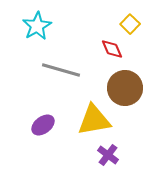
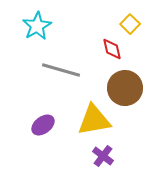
red diamond: rotated 10 degrees clockwise
purple cross: moved 5 px left, 1 px down
